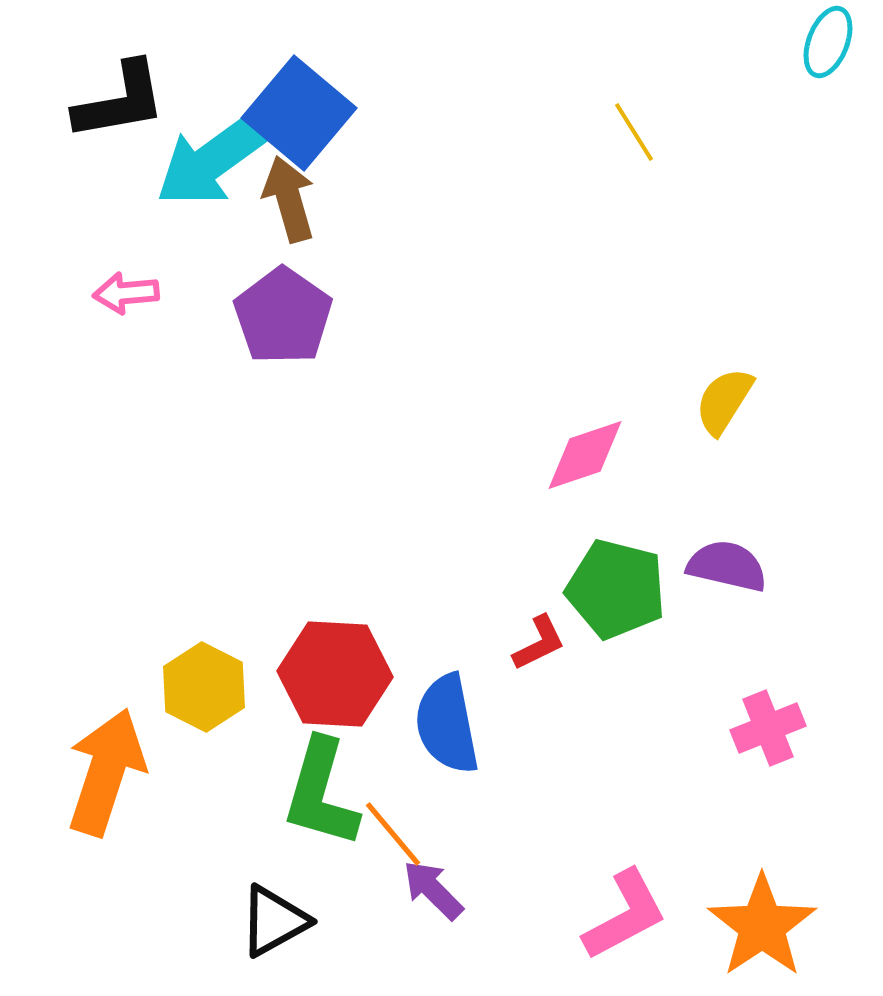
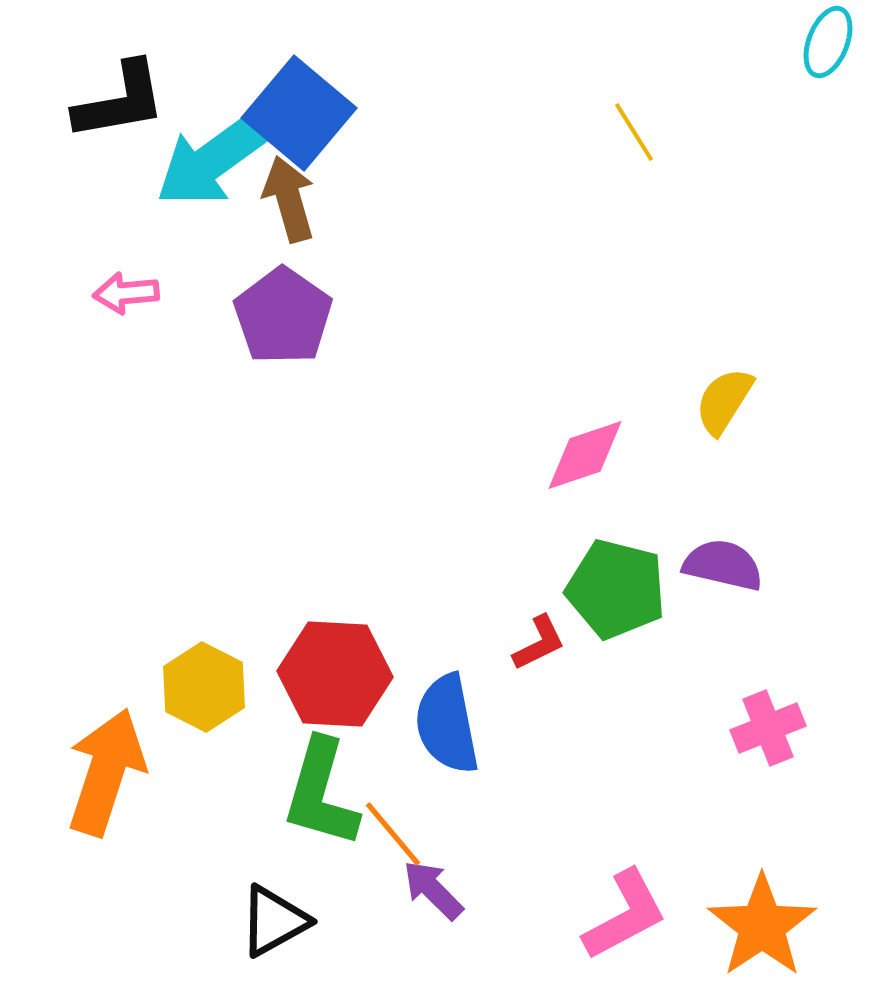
purple semicircle: moved 4 px left, 1 px up
